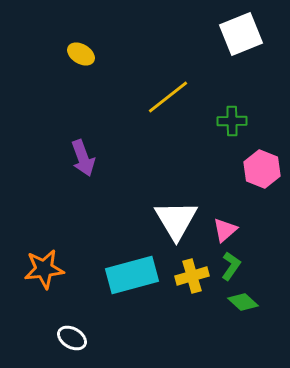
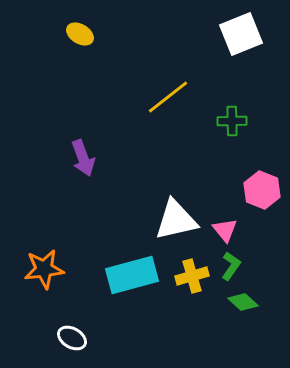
yellow ellipse: moved 1 px left, 20 px up
pink hexagon: moved 21 px down
white triangle: rotated 48 degrees clockwise
pink triangle: rotated 28 degrees counterclockwise
